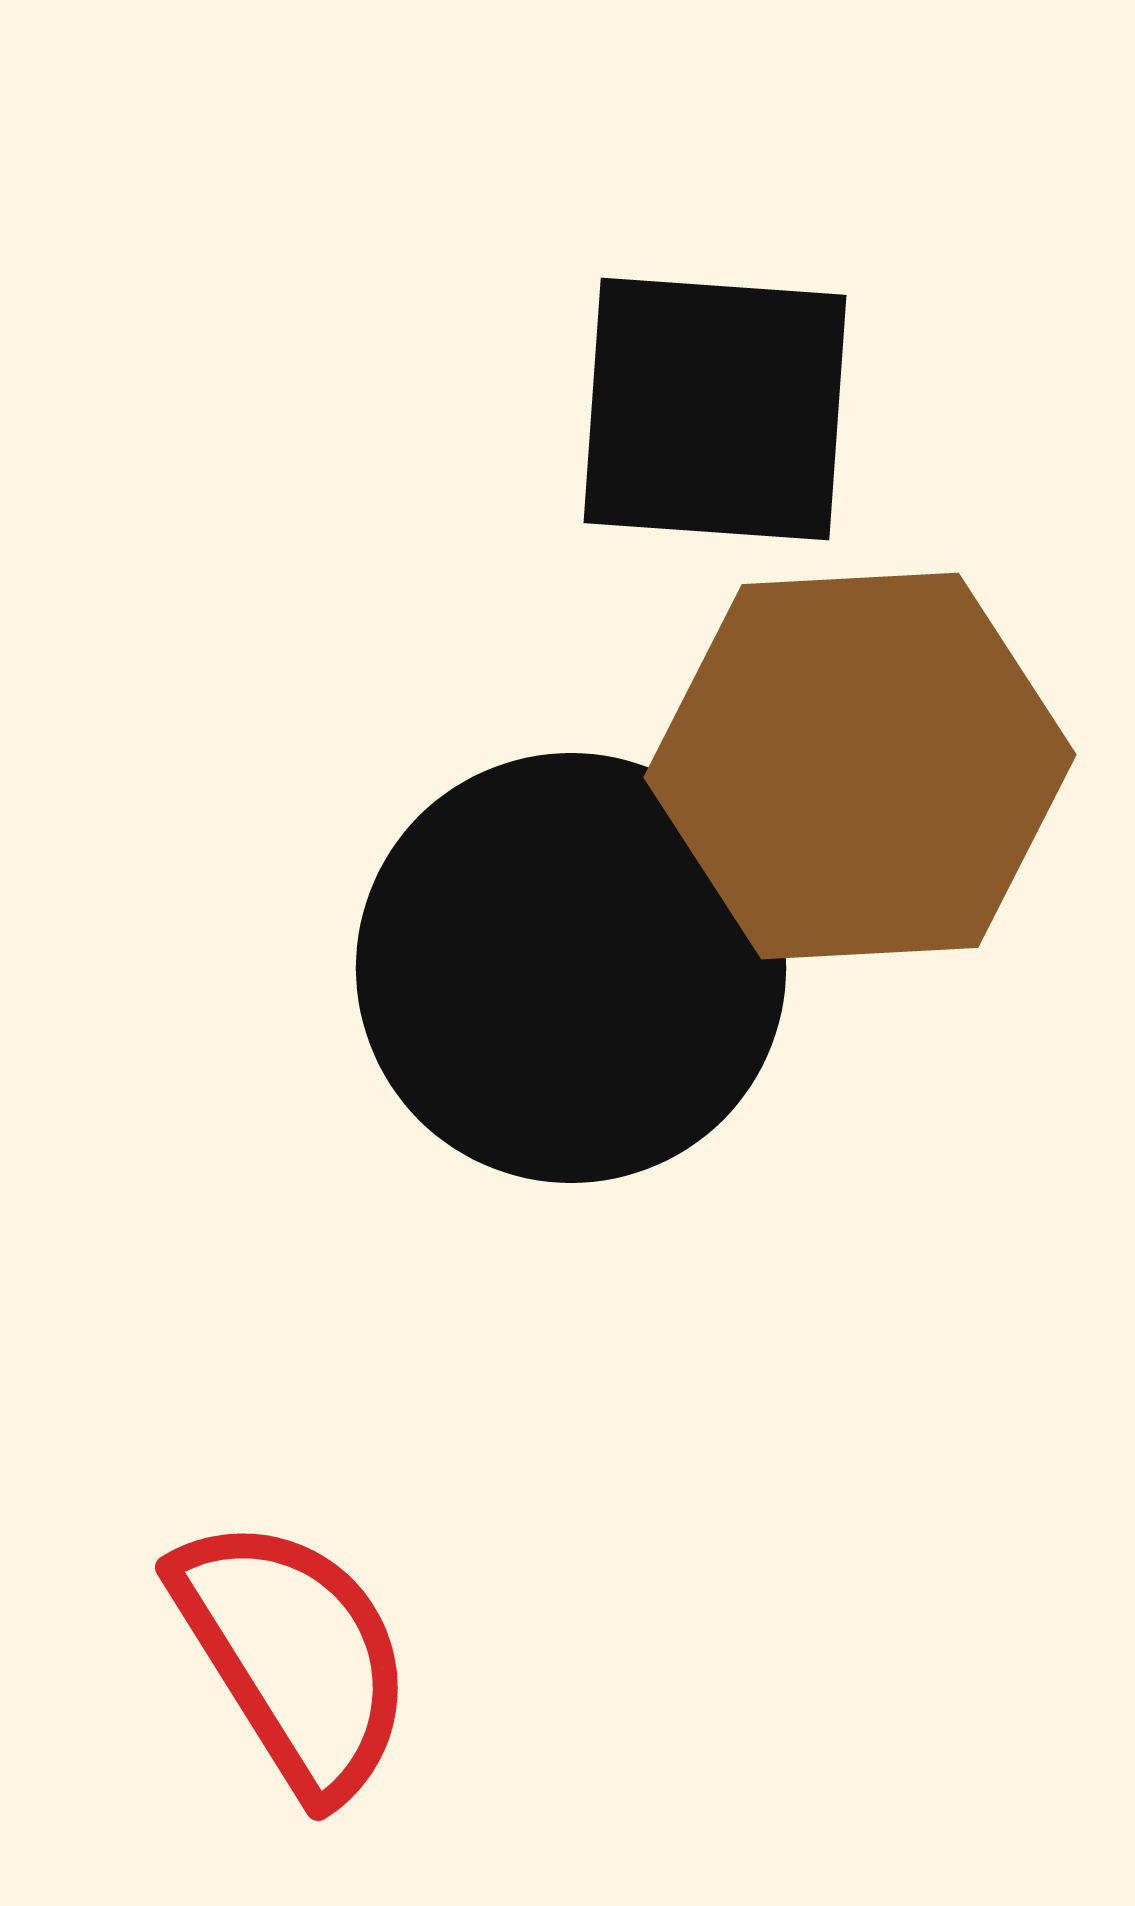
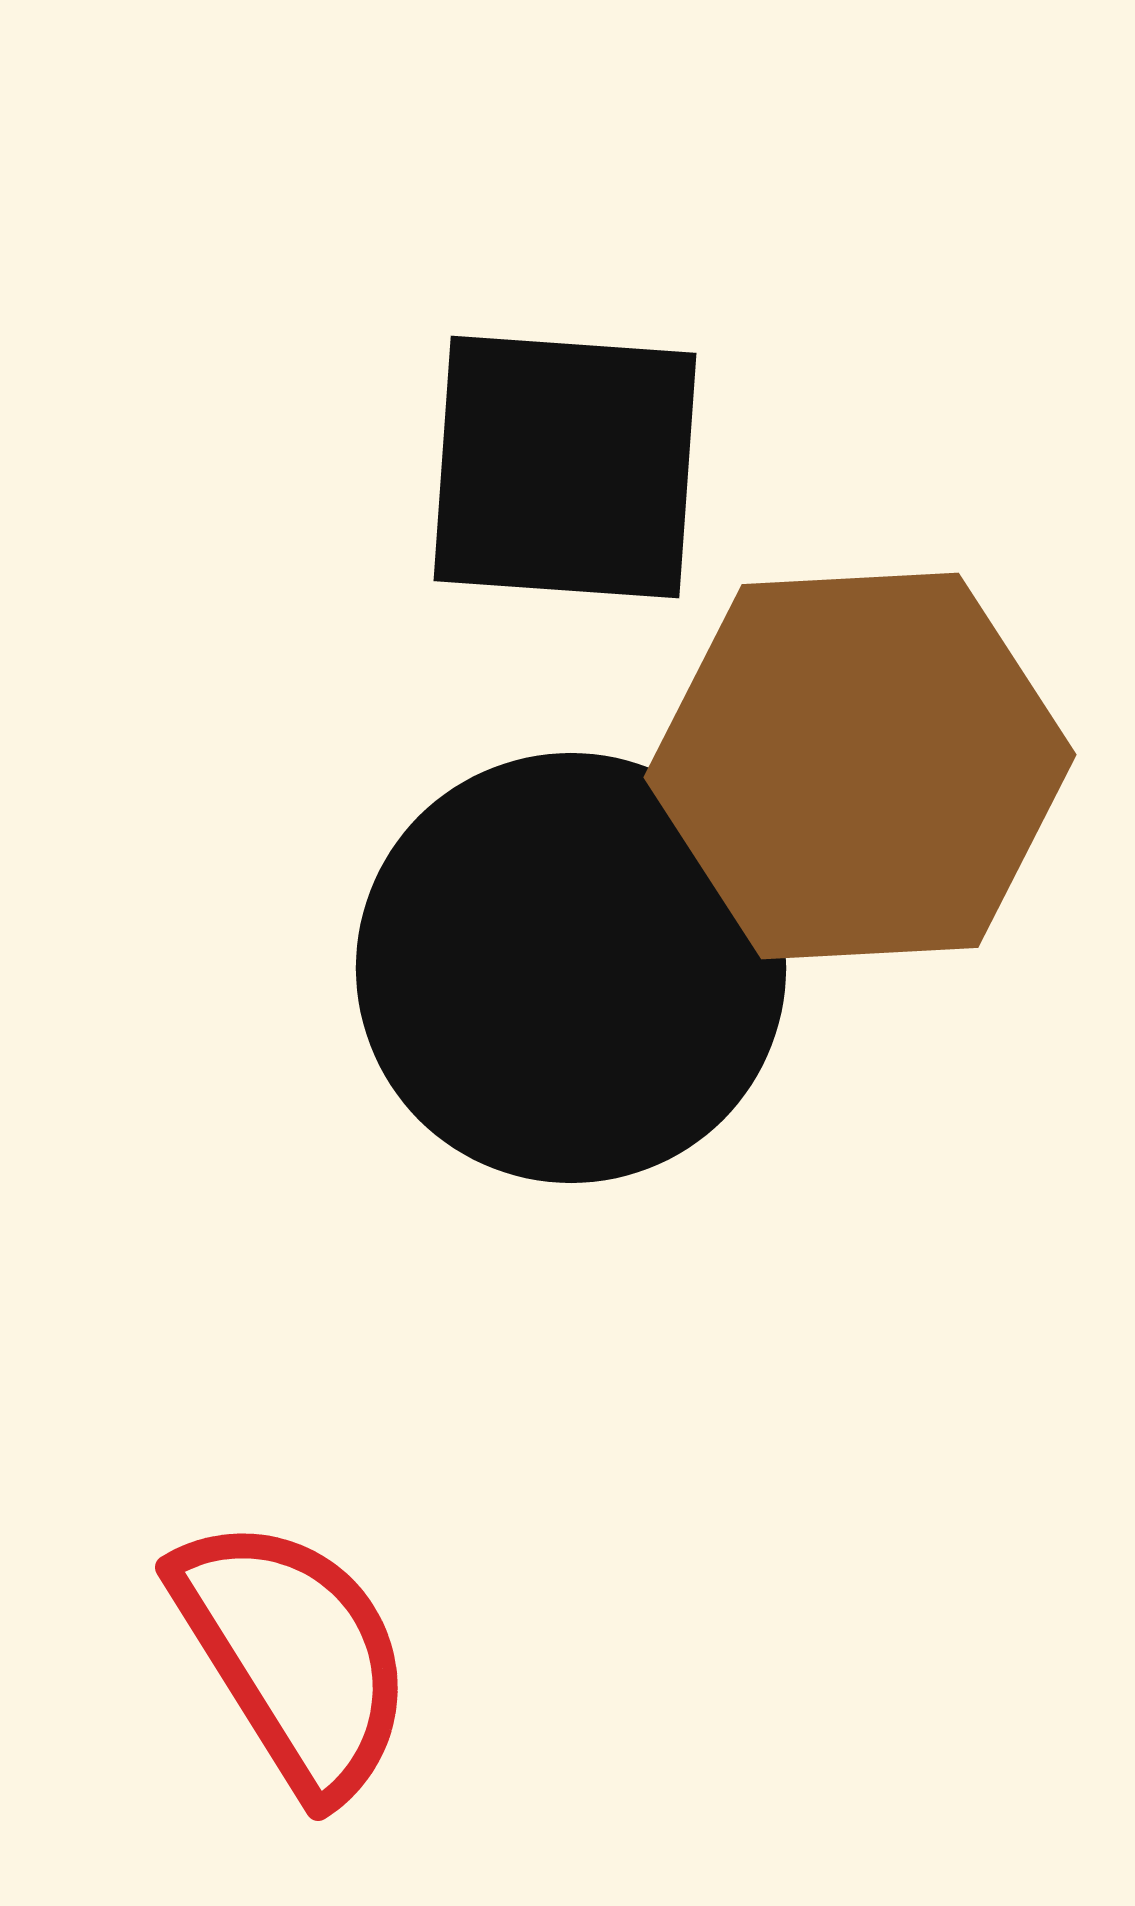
black square: moved 150 px left, 58 px down
